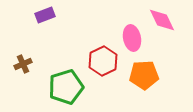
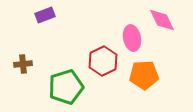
brown cross: rotated 18 degrees clockwise
